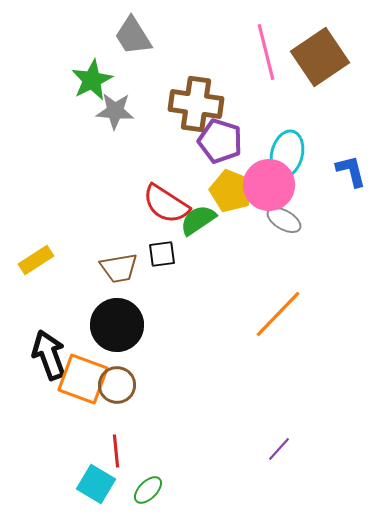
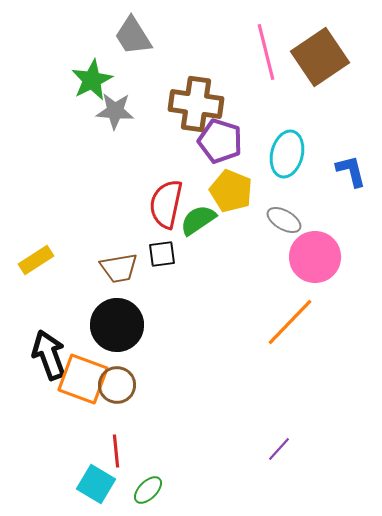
pink circle: moved 46 px right, 72 px down
red semicircle: rotated 69 degrees clockwise
orange line: moved 12 px right, 8 px down
